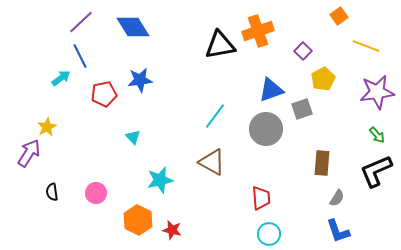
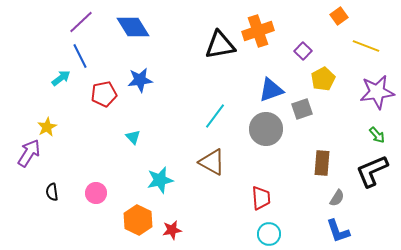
black L-shape: moved 4 px left
red star: rotated 24 degrees counterclockwise
